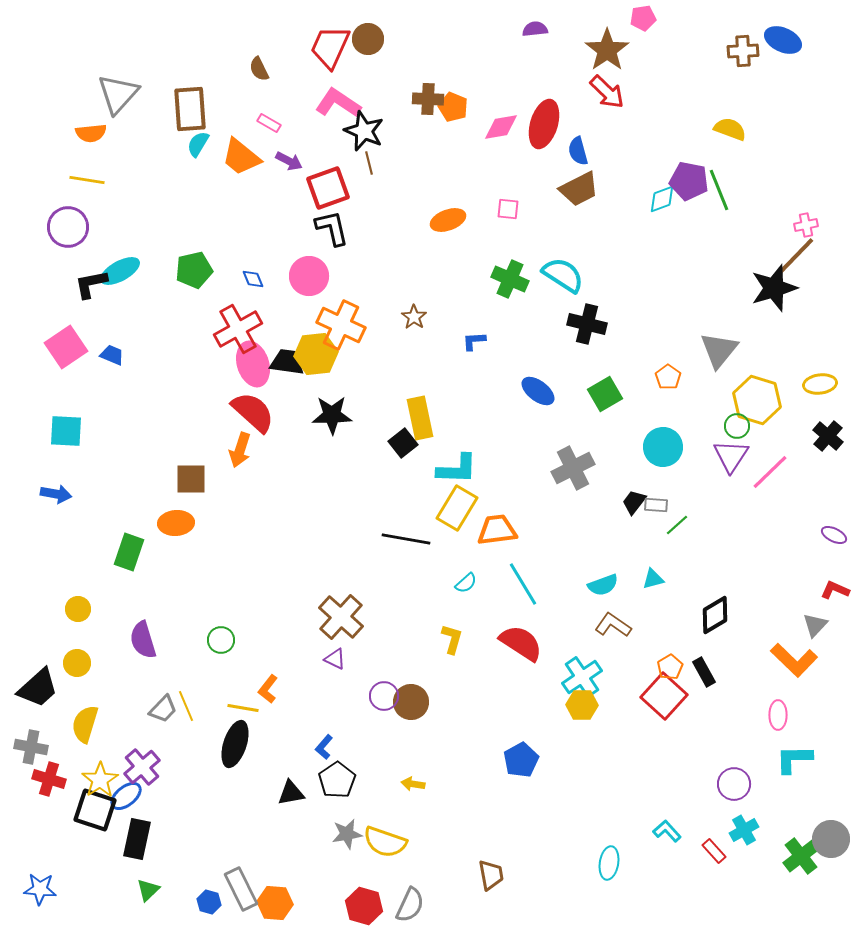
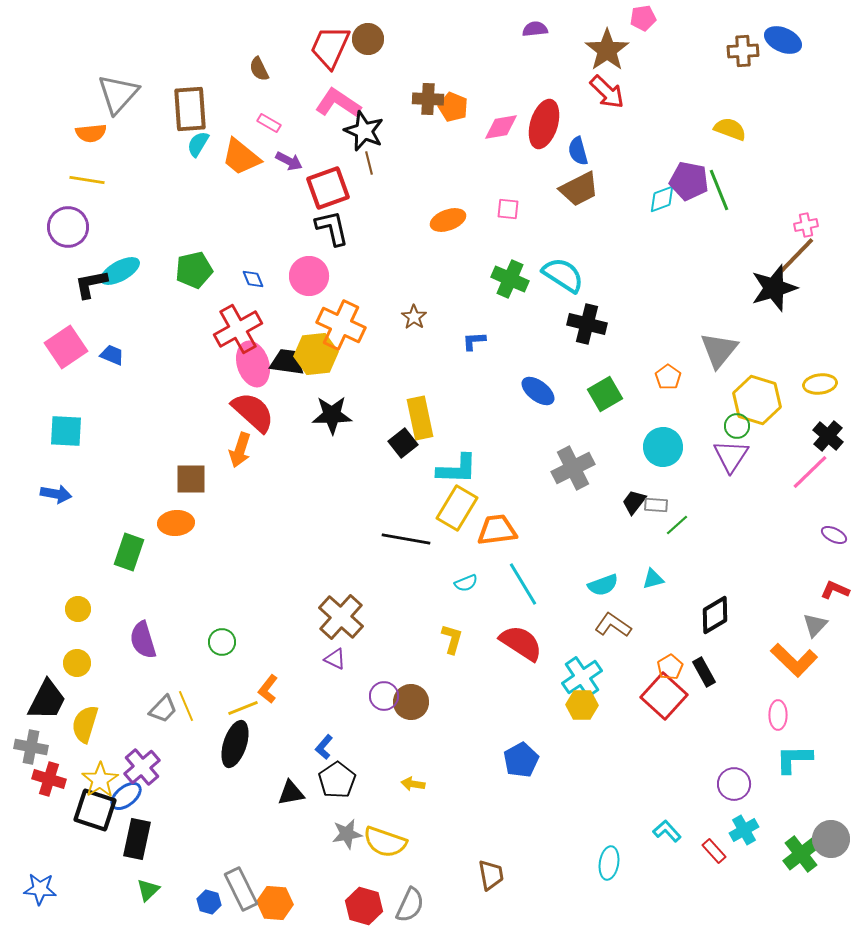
pink line at (770, 472): moved 40 px right
cyan semicircle at (466, 583): rotated 20 degrees clockwise
green circle at (221, 640): moved 1 px right, 2 px down
black trapezoid at (38, 688): moved 9 px right, 12 px down; rotated 21 degrees counterclockwise
yellow line at (243, 708): rotated 32 degrees counterclockwise
green cross at (801, 856): moved 2 px up
